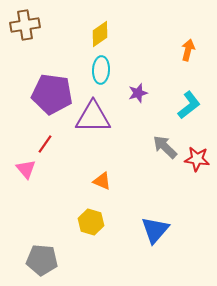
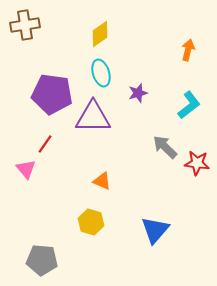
cyan ellipse: moved 3 px down; rotated 20 degrees counterclockwise
red star: moved 4 px down
